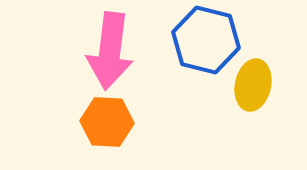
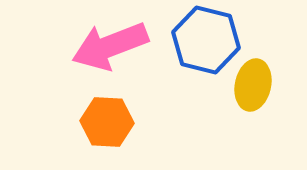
pink arrow: moved 5 px up; rotated 62 degrees clockwise
